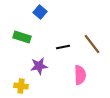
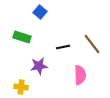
yellow cross: moved 1 px down
